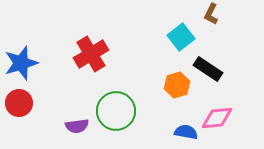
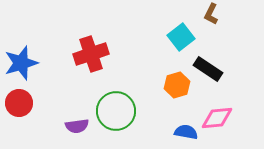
red cross: rotated 12 degrees clockwise
